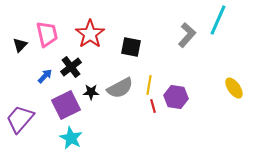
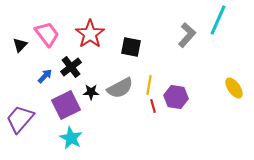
pink trapezoid: rotated 24 degrees counterclockwise
